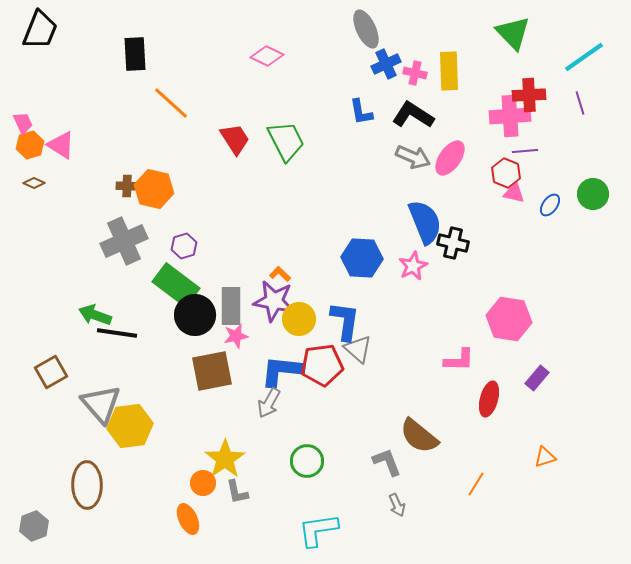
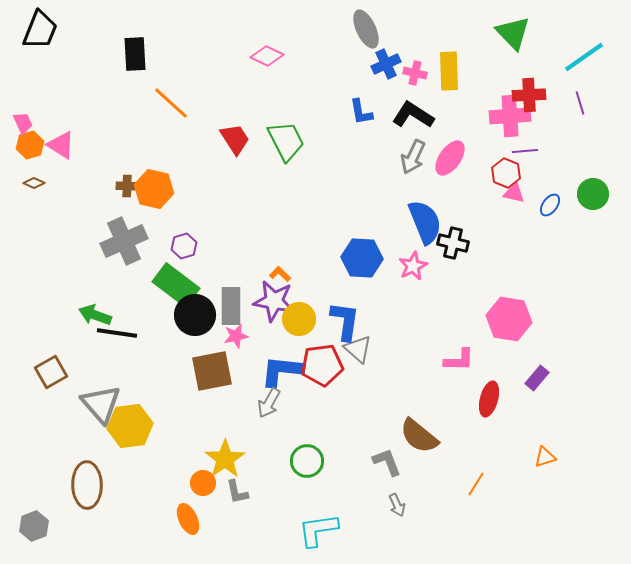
gray arrow at (413, 157): rotated 92 degrees clockwise
